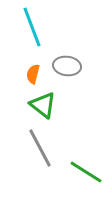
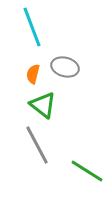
gray ellipse: moved 2 px left, 1 px down; rotated 8 degrees clockwise
gray line: moved 3 px left, 3 px up
green line: moved 1 px right, 1 px up
